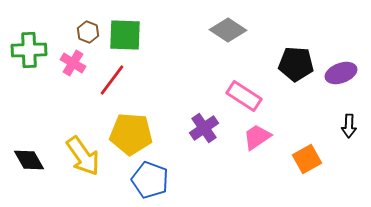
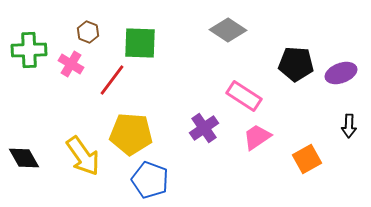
green square: moved 15 px right, 8 px down
pink cross: moved 2 px left, 1 px down
black diamond: moved 5 px left, 2 px up
